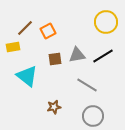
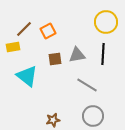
brown line: moved 1 px left, 1 px down
black line: moved 2 px up; rotated 55 degrees counterclockwise
brown star: moved 1 px left, 13 px down
